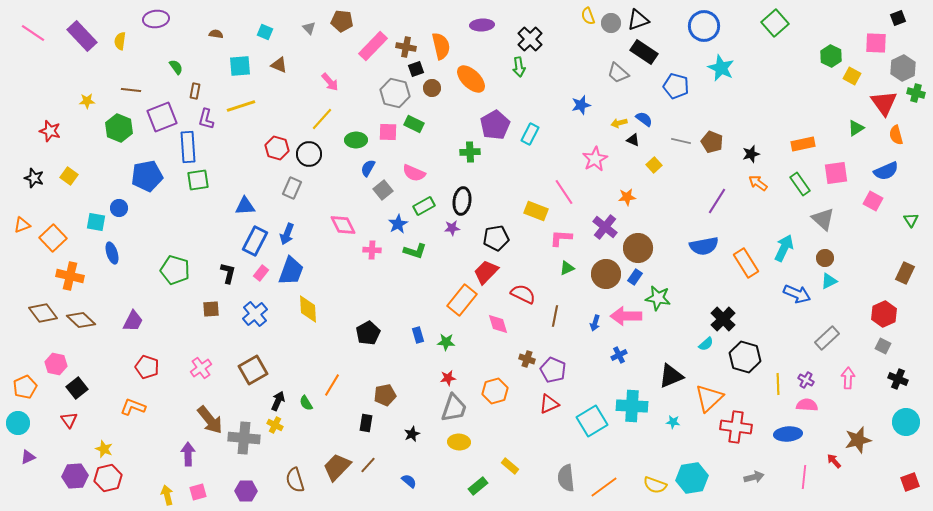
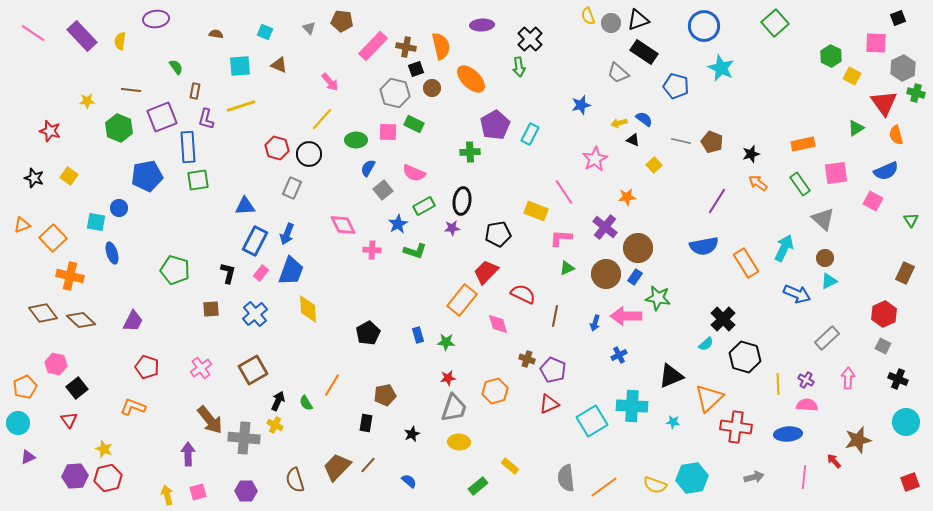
black pentagon at (496, 238): moved 2 px right, 4 px up
